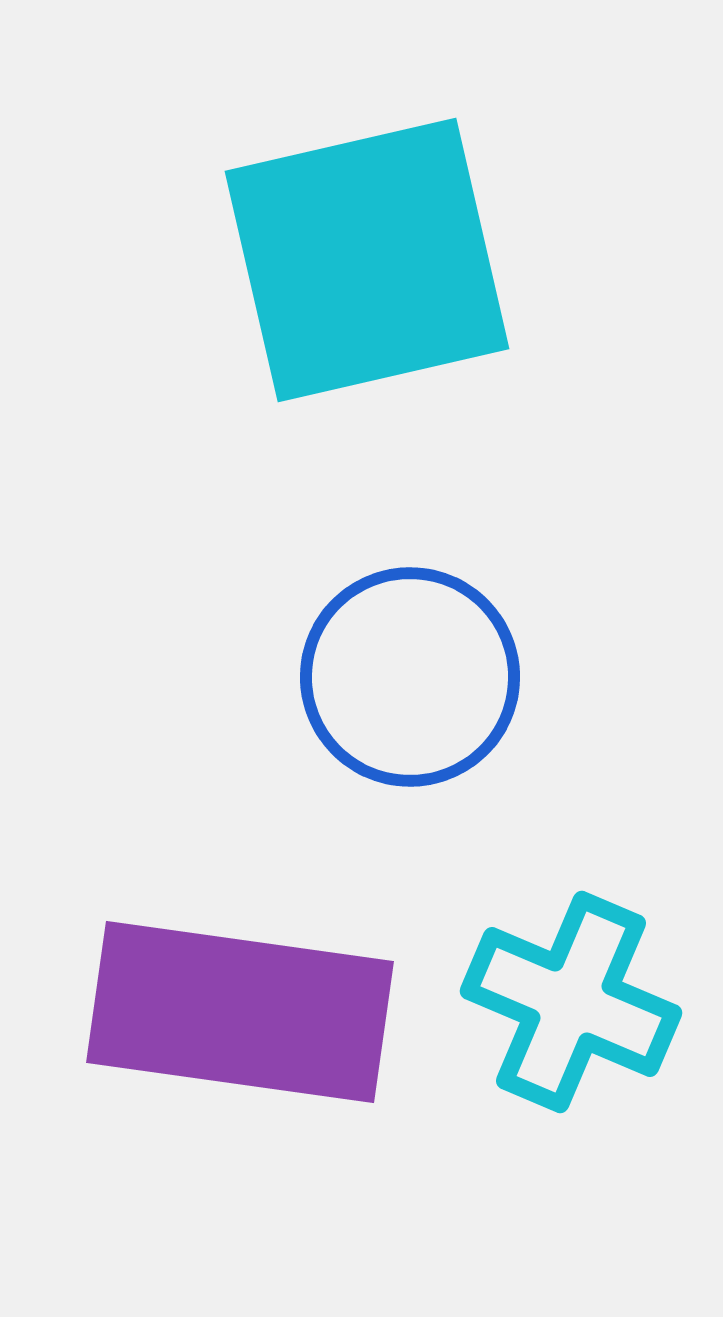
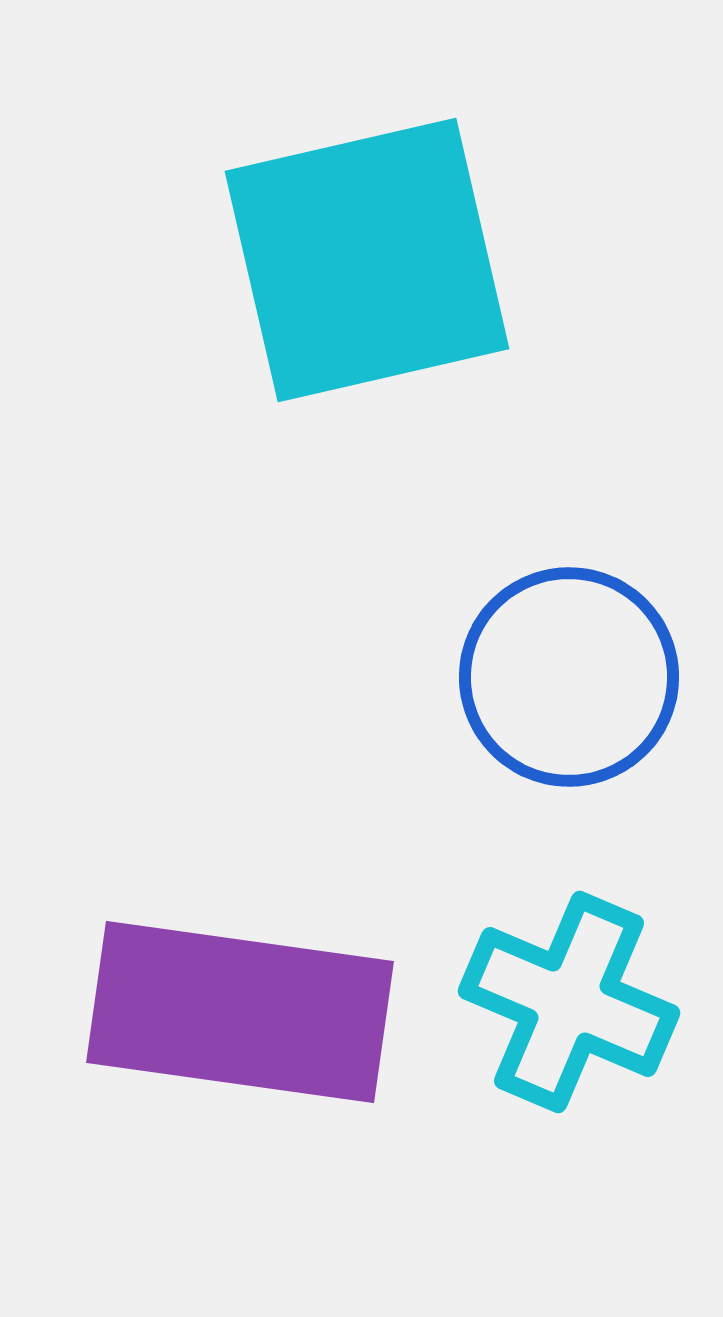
blue circle: moved 159 px right
cyan cross: moved 2 px left
